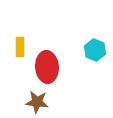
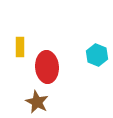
cyan hexagon: moved 2 px right, 5 px down
brown star: rotated 20 degrees clockwise
